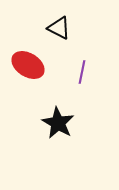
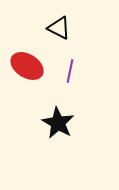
red ellipse: moved 1 px left, 1 px down
purple line: moved 12 px left, 1 px up
